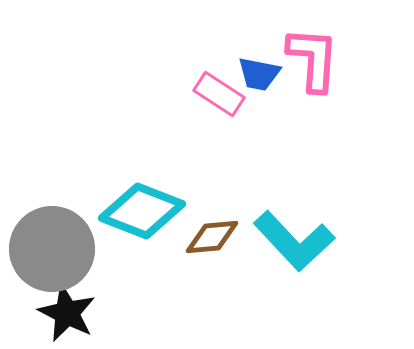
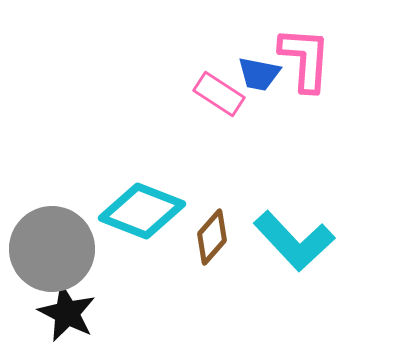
pink L-shape: moved 8 px left
brown diamond: rotated 44 degrees counterclockwise
